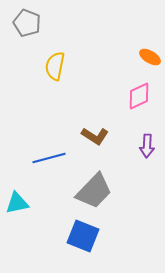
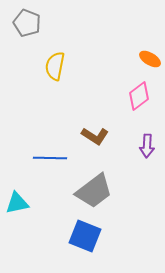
orange ellipse: moved 2 px down
pink diamond: rotated 12 degrees counterclockwise
blue line: moved 1 px right; rotated 16 degrees clockwise
gray trapezoid: rotated 9 degrees clockwise
blue square: moved 2 px right
